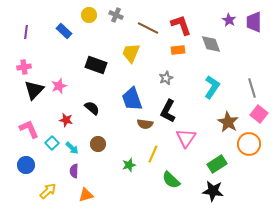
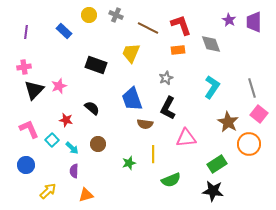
black L-shape: moved 3 px up
pink triangle: rotated 50 degrees clockwise
cyan square: moved 3 px up
yellow line: rotated 24 degrees counterclockwise
green star: moved 2 px up
green semicircle: rotated 66 degrees counterclockwise
